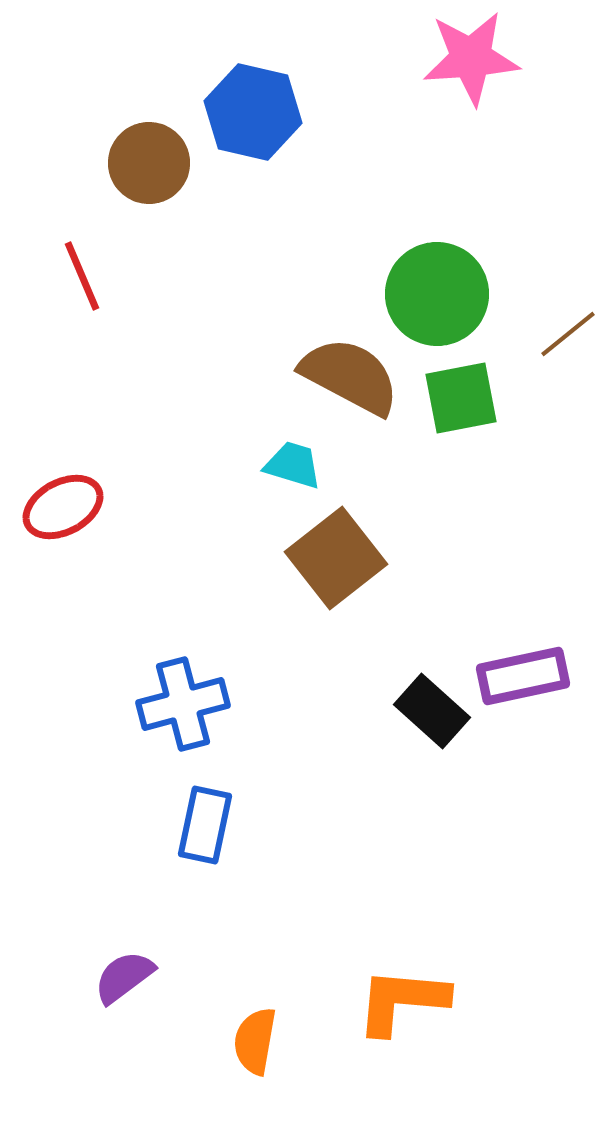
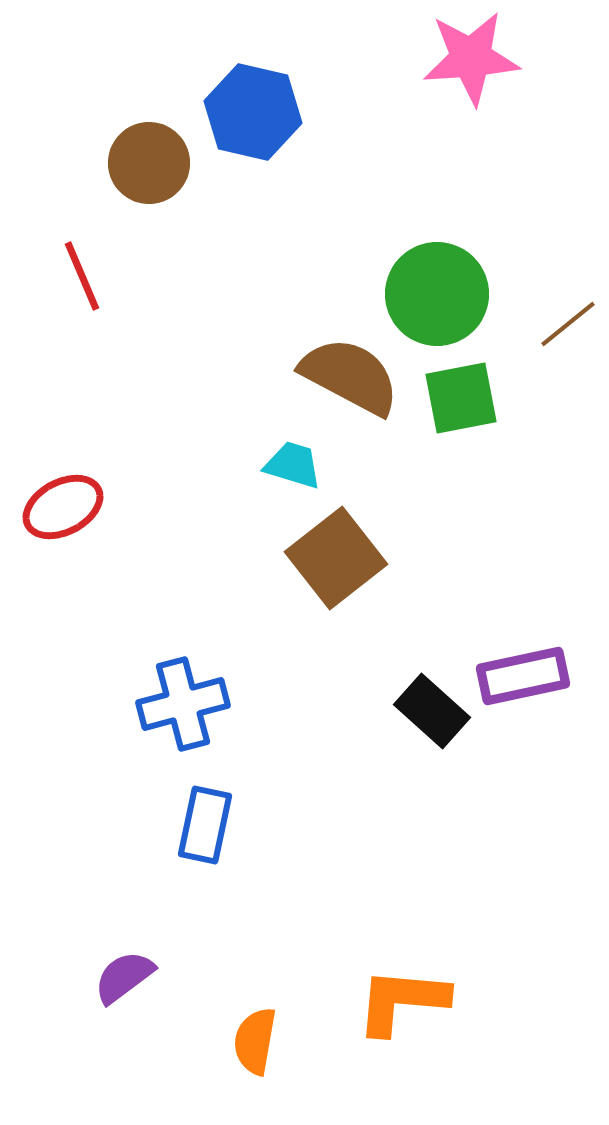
brown line: moved 10 px up
